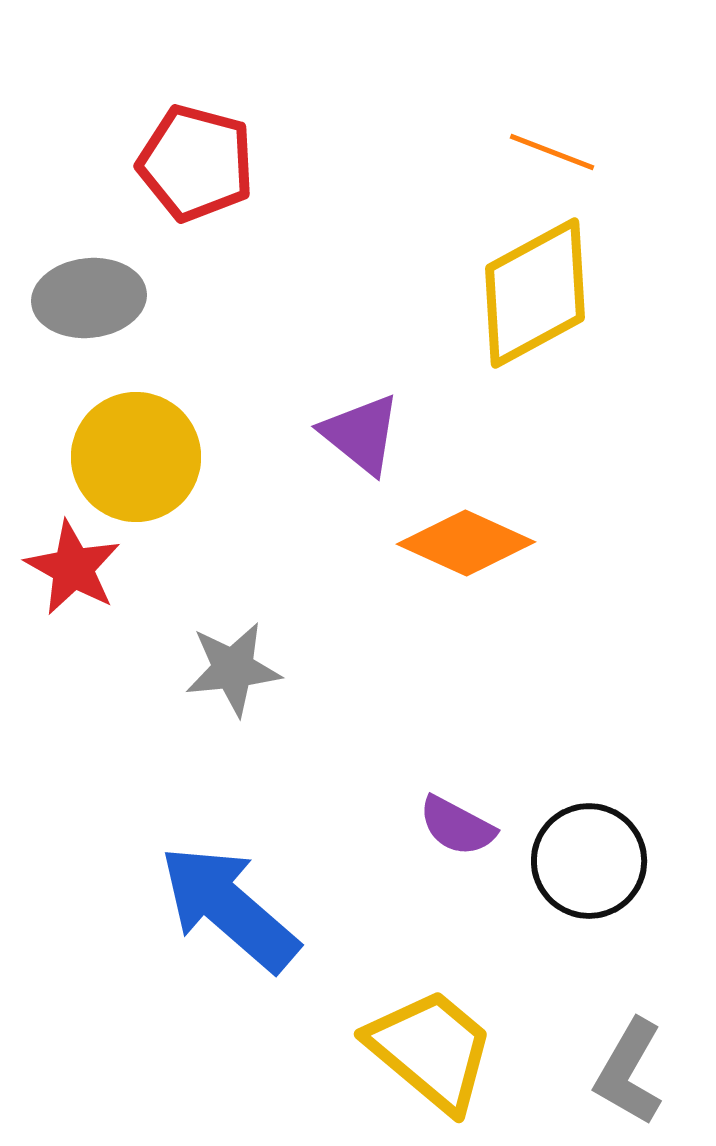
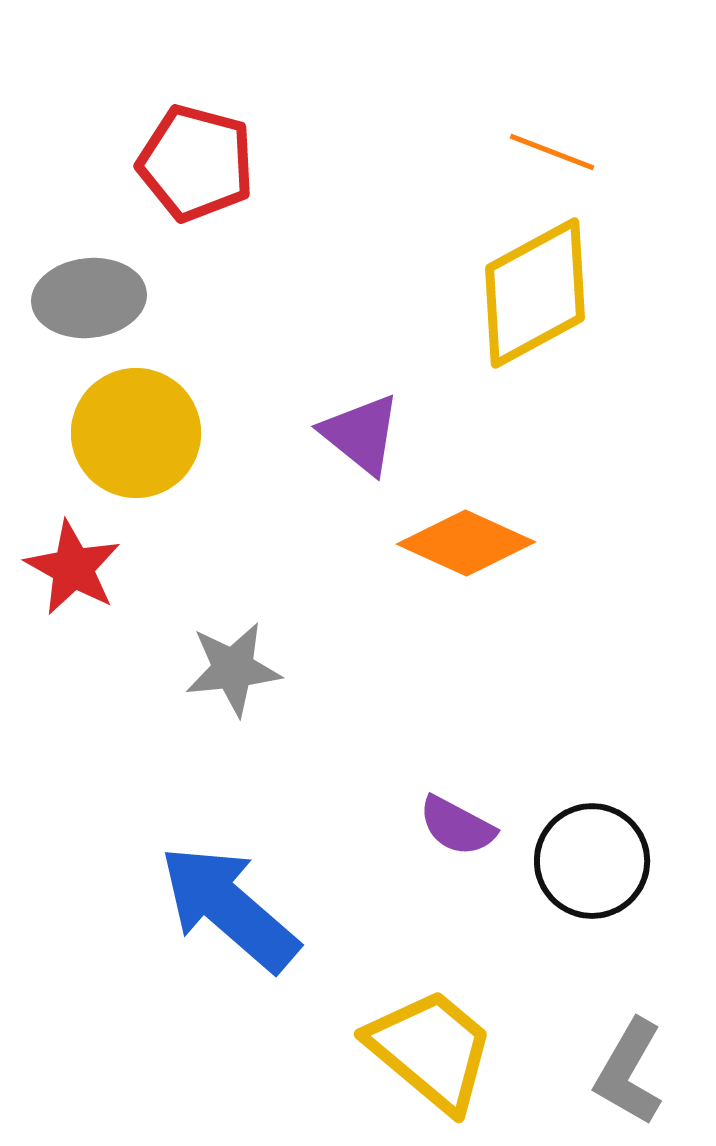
yellow circle: moved 24 px up
black circle: moved 3 px right
